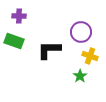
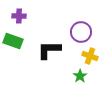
green rectangle: moved 1 px left
